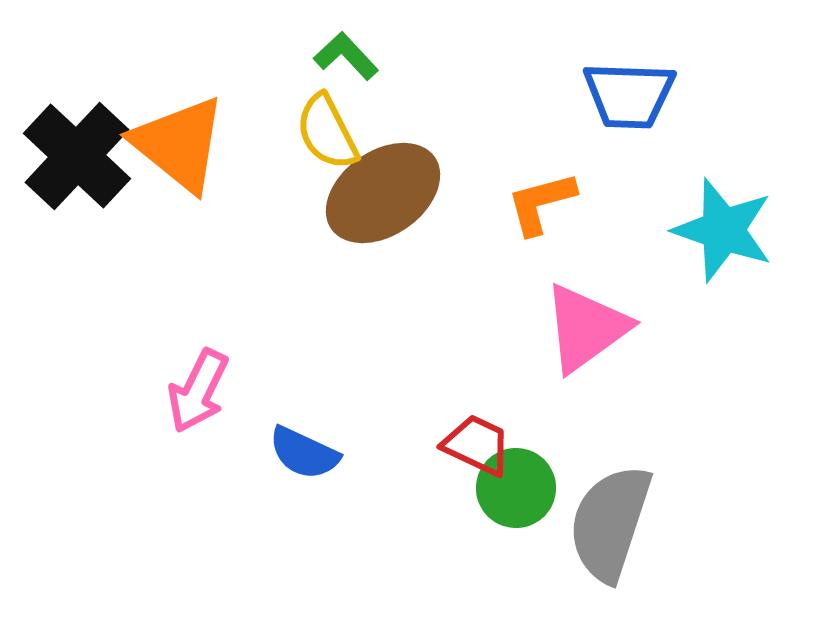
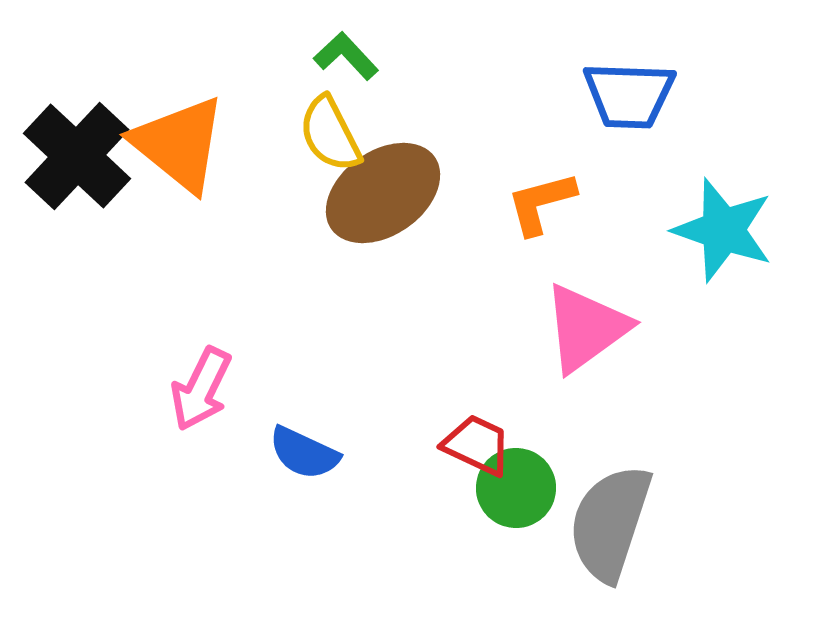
yellow semicircle: moved 3 px right, 2 px down
pink arrow: moved 3 px right, 2 px up
